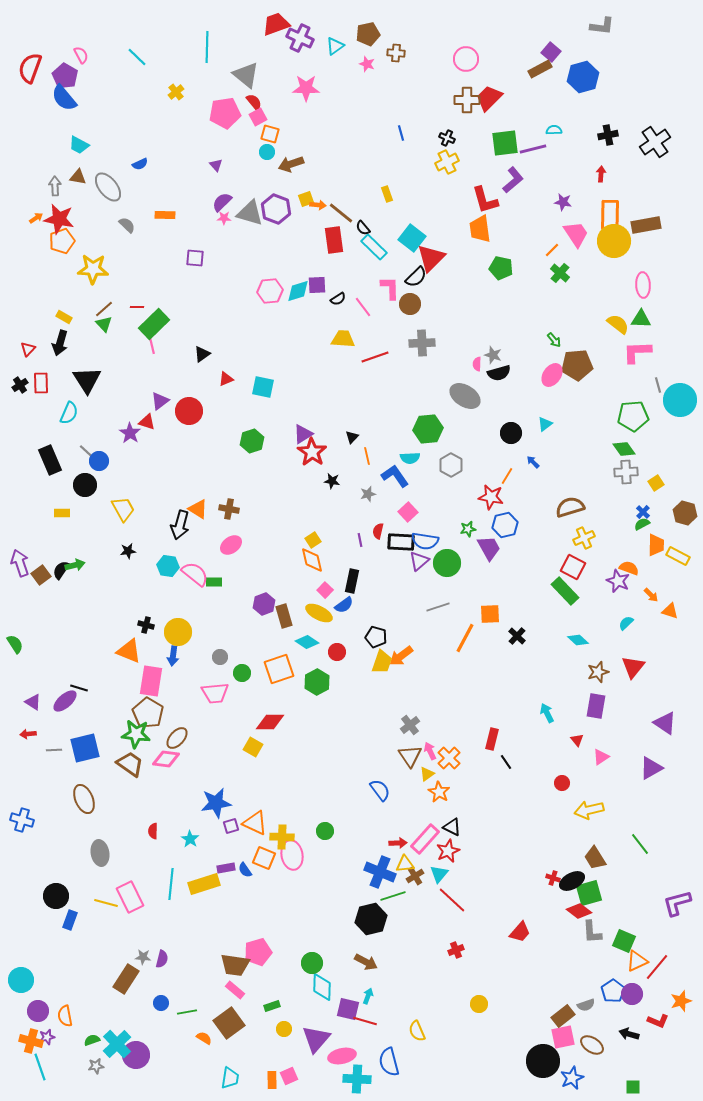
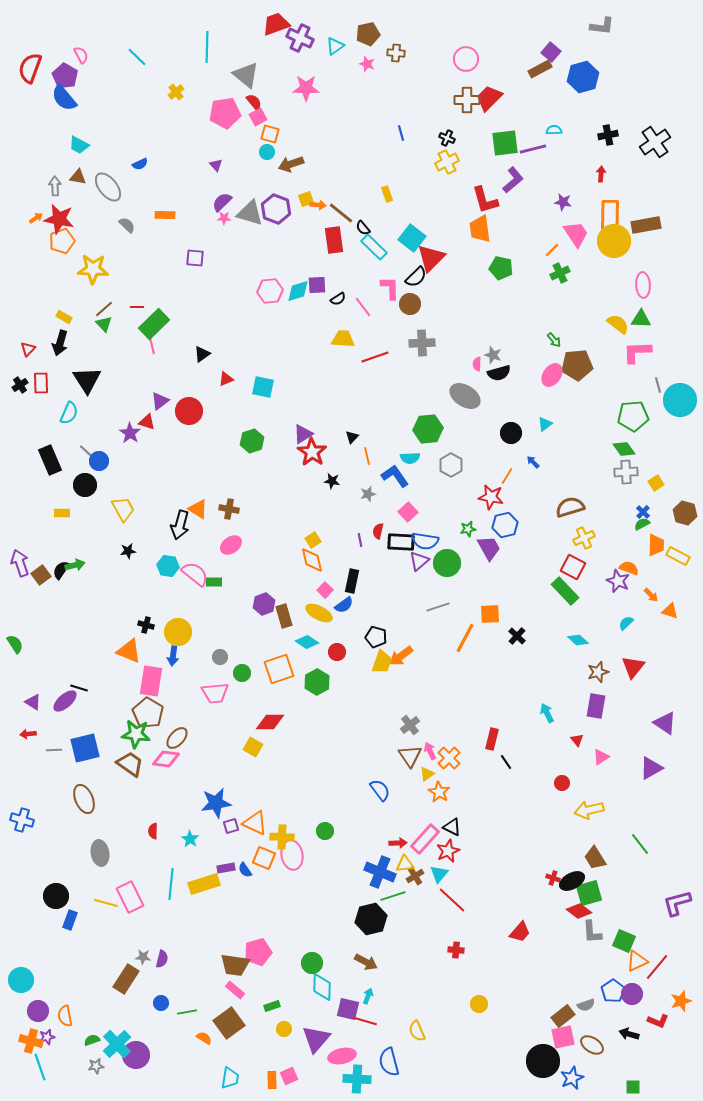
green cross at (560, 273): rotated 24 degrees clockwise
red cross at (456, 950): rotated 28 degrees clockwise
